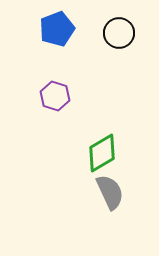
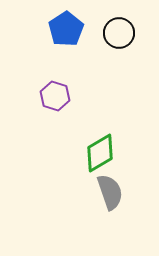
blue pentagon: moved 9 px right; rotated 12 degrees counterclockwise
green diamond: moved 2 px left
gray semicircle: rotated 6 degrees clockwise
